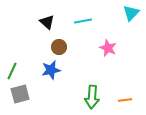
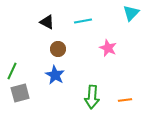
black triangle: rotated 14 degrees counterclockwise
brown circle: moved 1 px left, 2 px down
blue star: moved 4 px right, 5 px down; rotated 30 degrees counterclockwise
gray square: moved 1 px up
